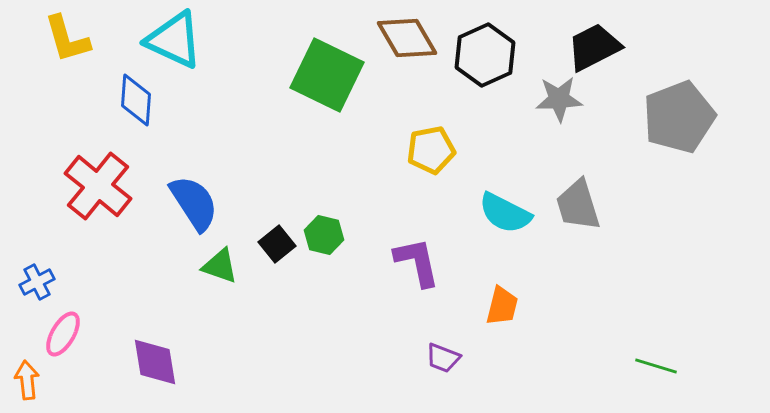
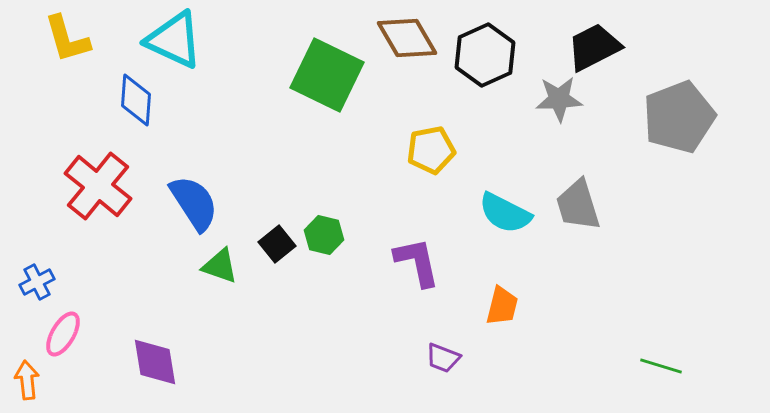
green line: moved 5 px right
